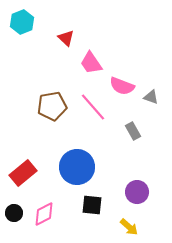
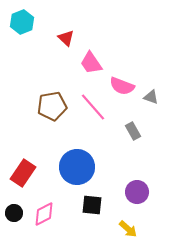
red rectangle: rotated 16 degrees counterclockwise
yellow arrow: moved 1 px left, 2 px down
